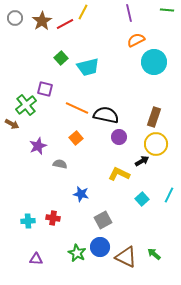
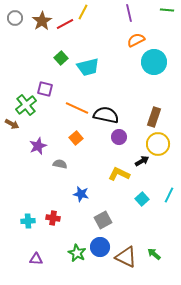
yellow circle: moved 2 px right
